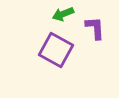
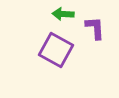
green arrow: rotated 25 degrees clockwise
